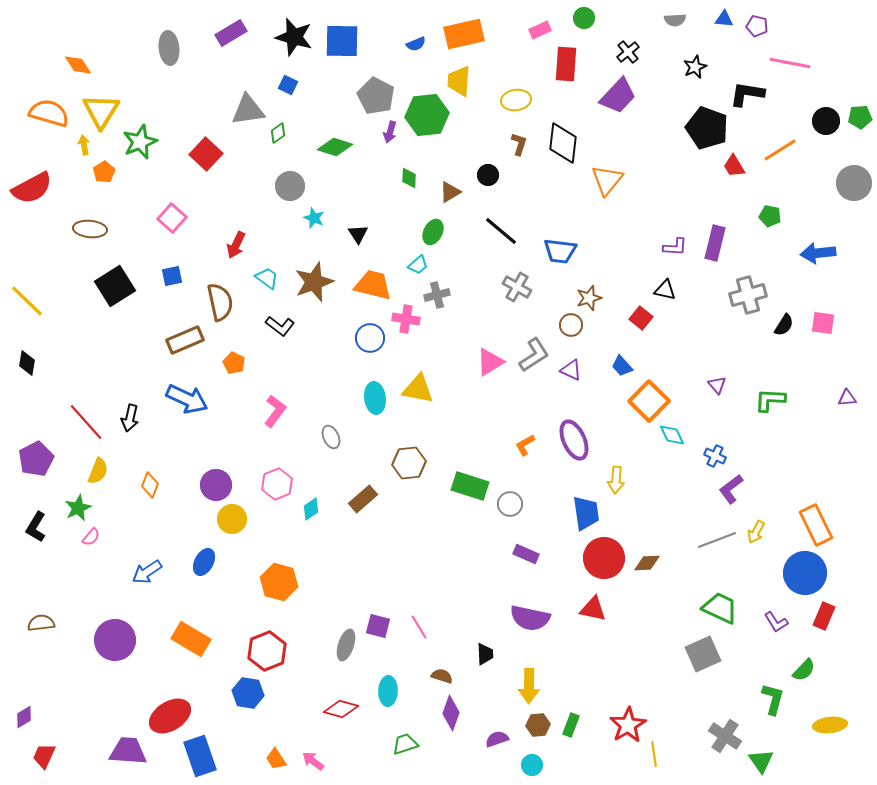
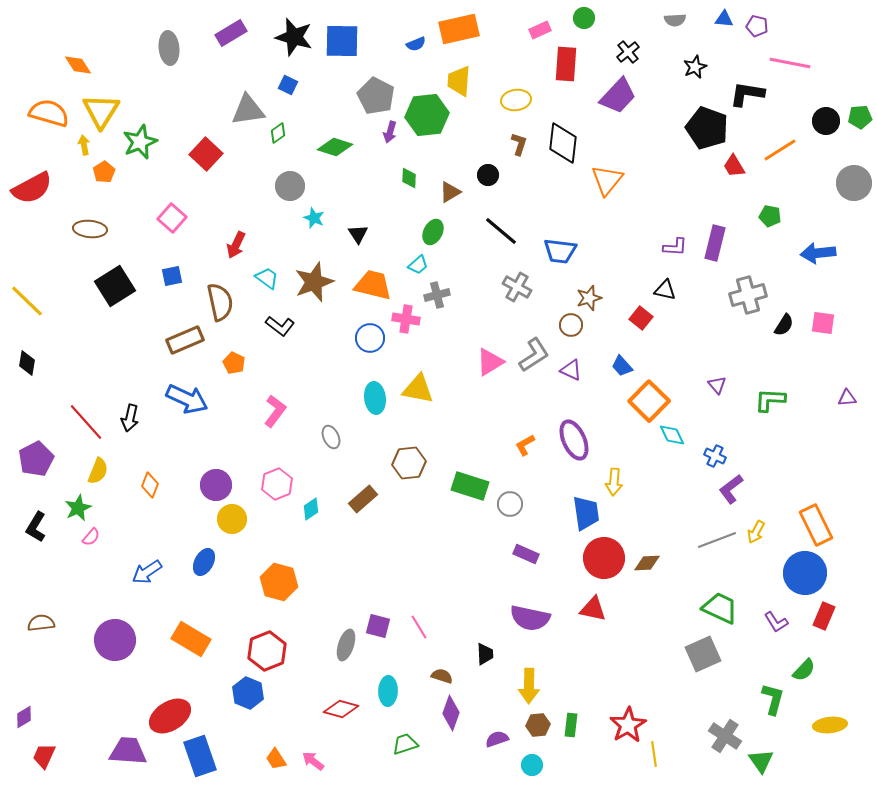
orange rectangle at (464, 34): moved 5 px left, 5 px up
yellow arrow at (616, 480): moved 2 px left, 2 px down
blue hexagon at (248, 693): rotated 12 degrees clockwise
green rectangle at (571, 725): rotated 15 degrees counterclockwise
